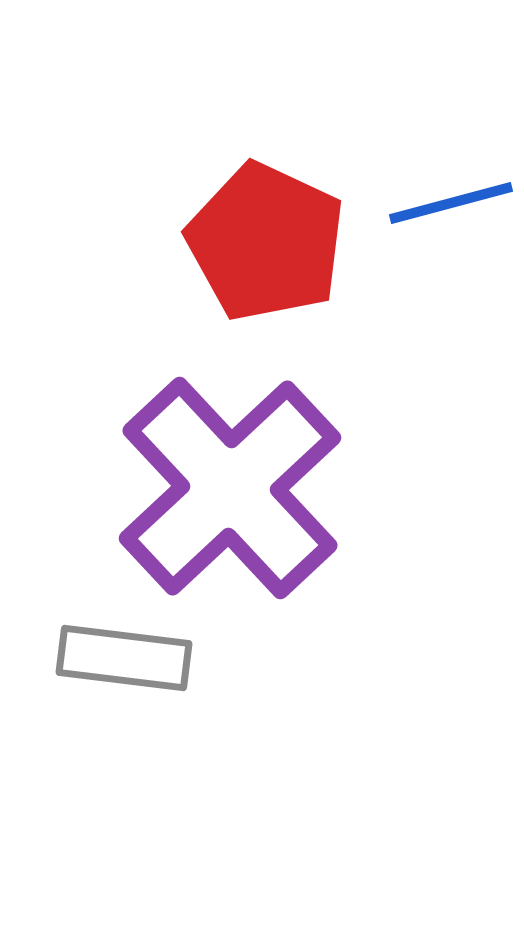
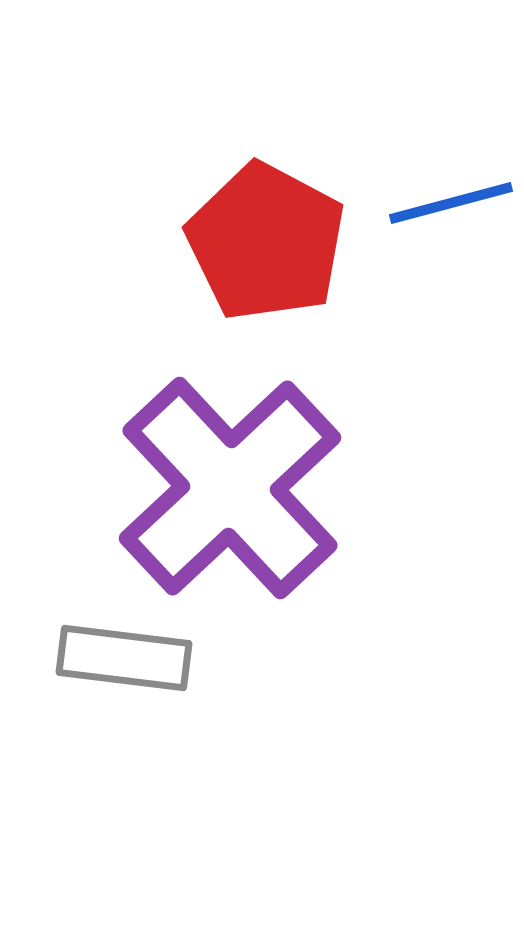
red pentagon: rotated 3 degrees clockwise
